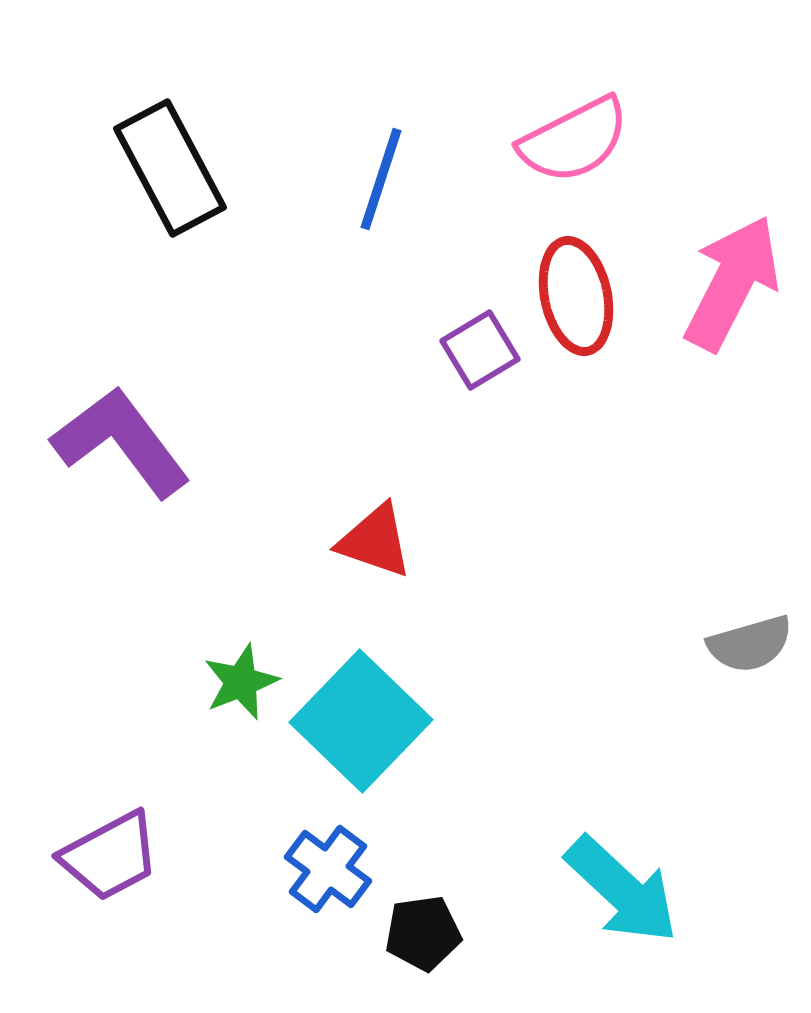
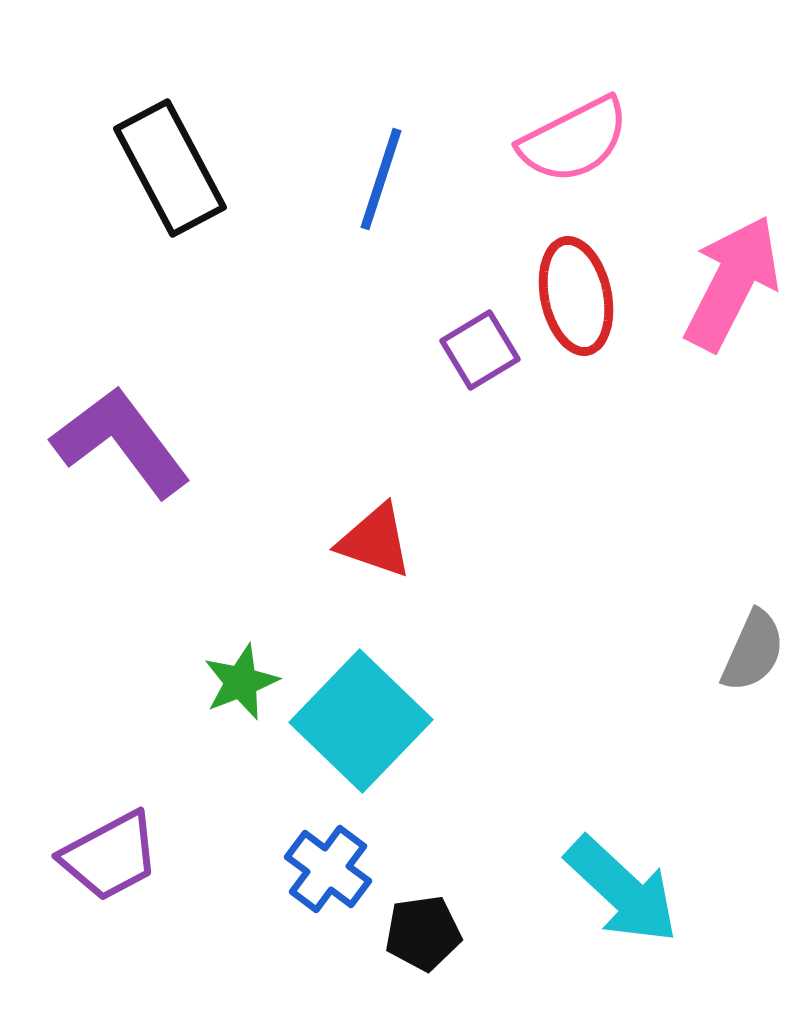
gray semicircle: moved 3 px right, 7 px down; rotated 50 degrees counterclockwise
